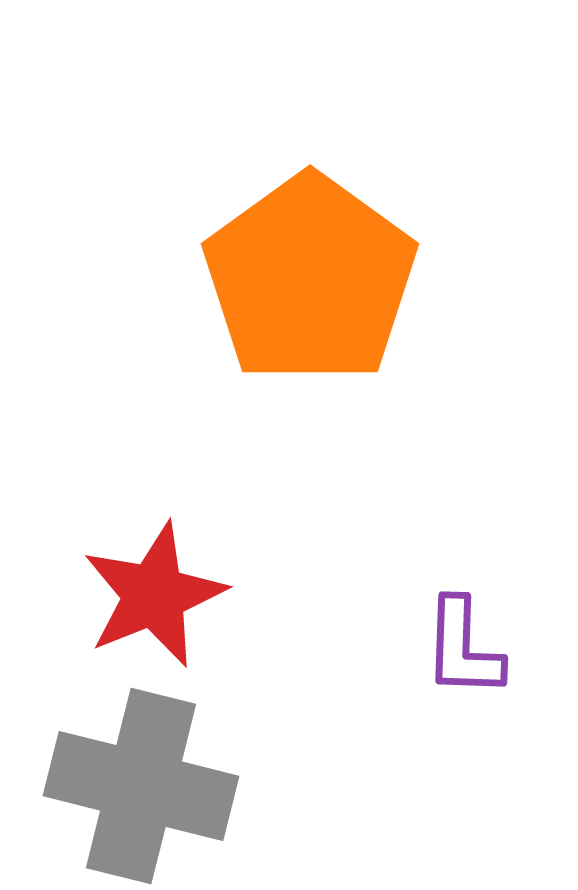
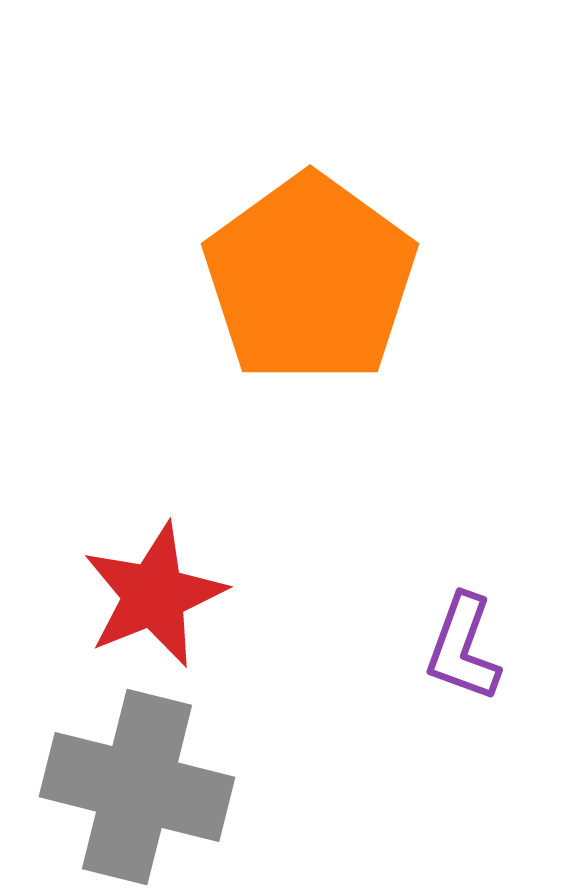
purple L-shape: rotated 18 degrees clockwise
gray cross: moved 4 px left, 1 px down
